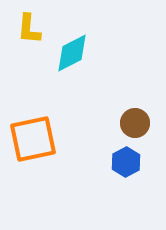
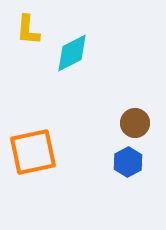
yellow L-shape: moved 1 px left, 1 px down
orange square: moved 13 px down
blue hexagon: moved 2 px right
